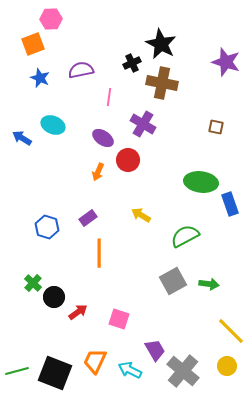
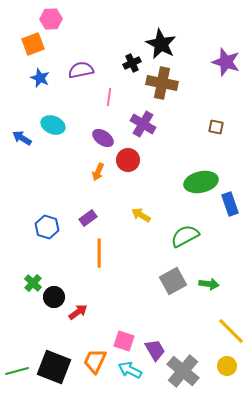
green ellipse: rotated 20 degrees counterclockwise
pink square: moved 5 px right, 22 px down
black square: moved 1 px left, 6 px up
